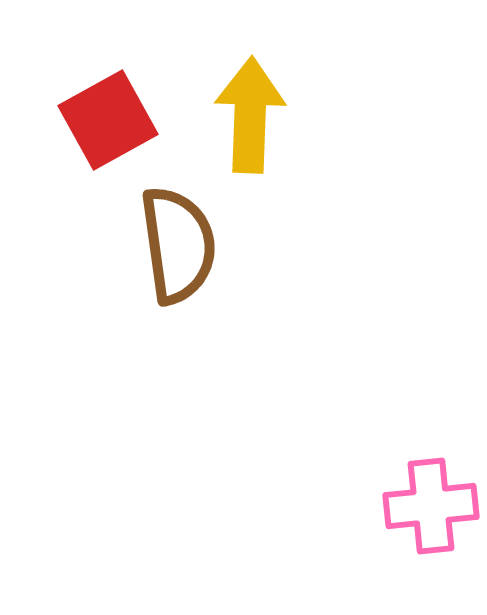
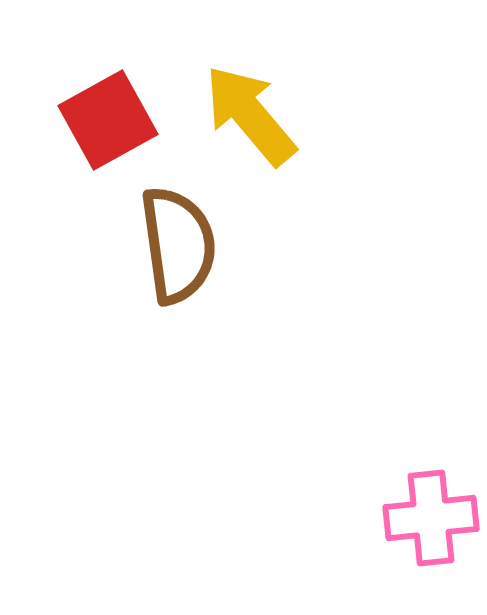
yellow arrow: rotated 42 degrees counterclockwise
pink cross: moved 12 px down
